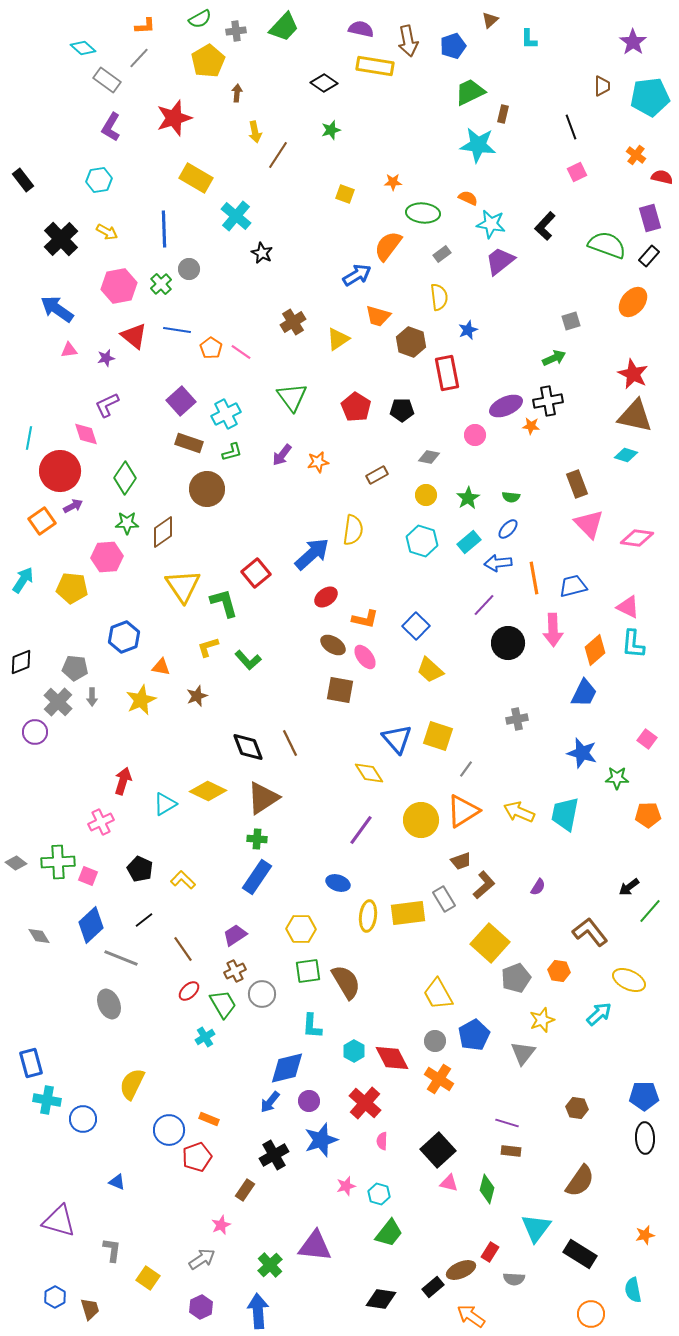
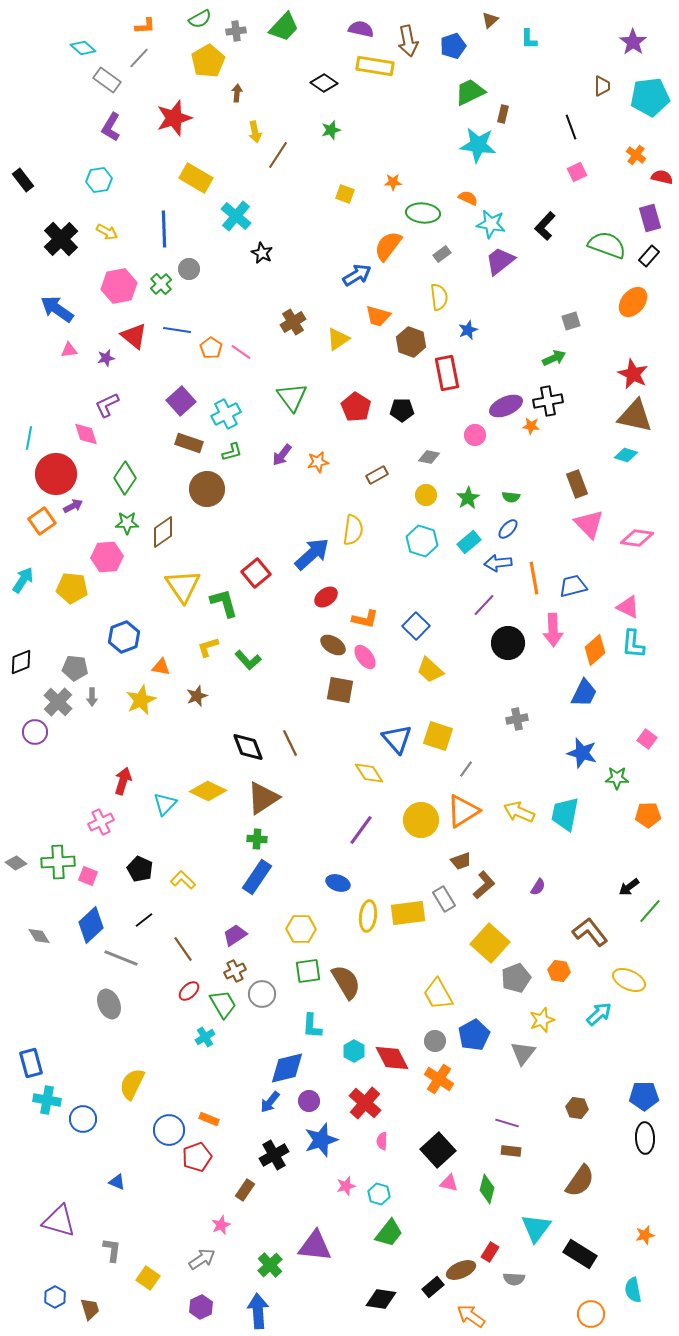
red circle at (60, 471): moved 4 px left, 3 px down
cyan triangle at (165, 804): rotated 15 degrees counterclockwise
